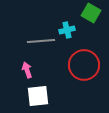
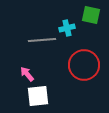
green square: moved 2 px down; rotated 18 degrees counterclockwise
cyan cross: moved 2 px up
gray line: moved 1 px right, 1 px up
pink arrow: moved 4 px down; rotated 21 degrees counterclockwise
